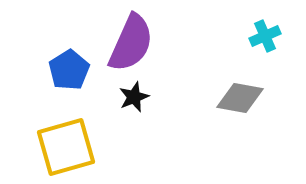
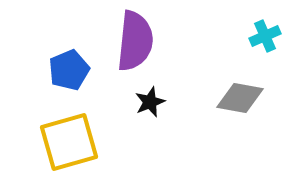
purple semicircle: moved 4 px right, 2 px up; rotated 18 degrees counterclockwise
blue pentagon: rotated 9 degrees clockwise
black star: moved 16 px right, 5 px down
yellow square: moved 3 px right, 5 px up
